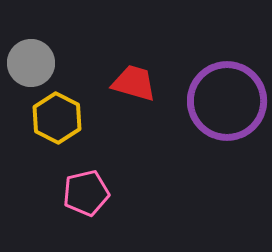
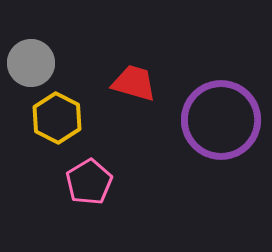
purple circle: moved 6 px left, 19 px down
pink pentagon: moved 3 px right, 11 px up; rotated 18 degrees counterclockwise
